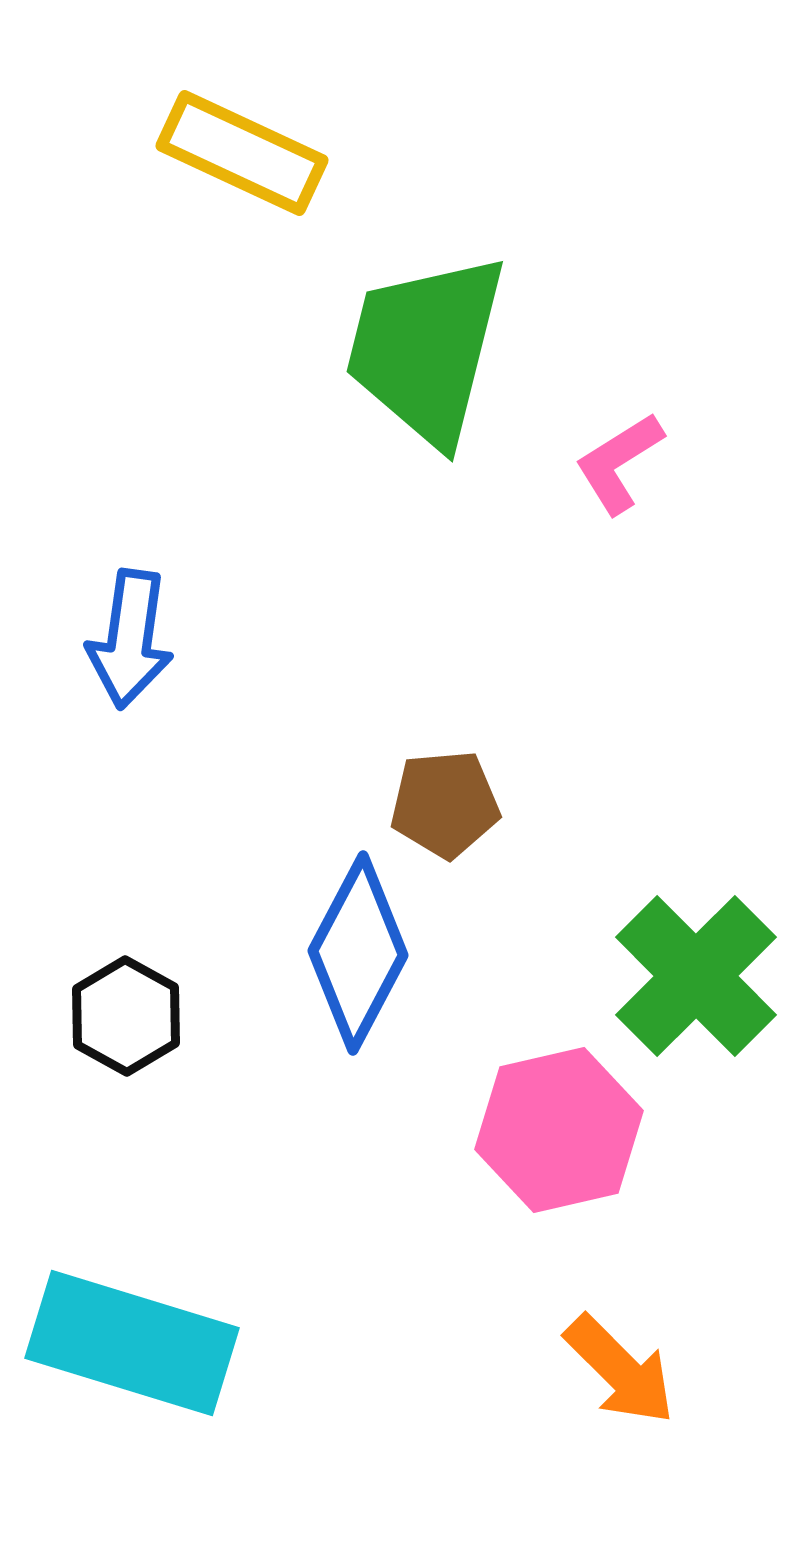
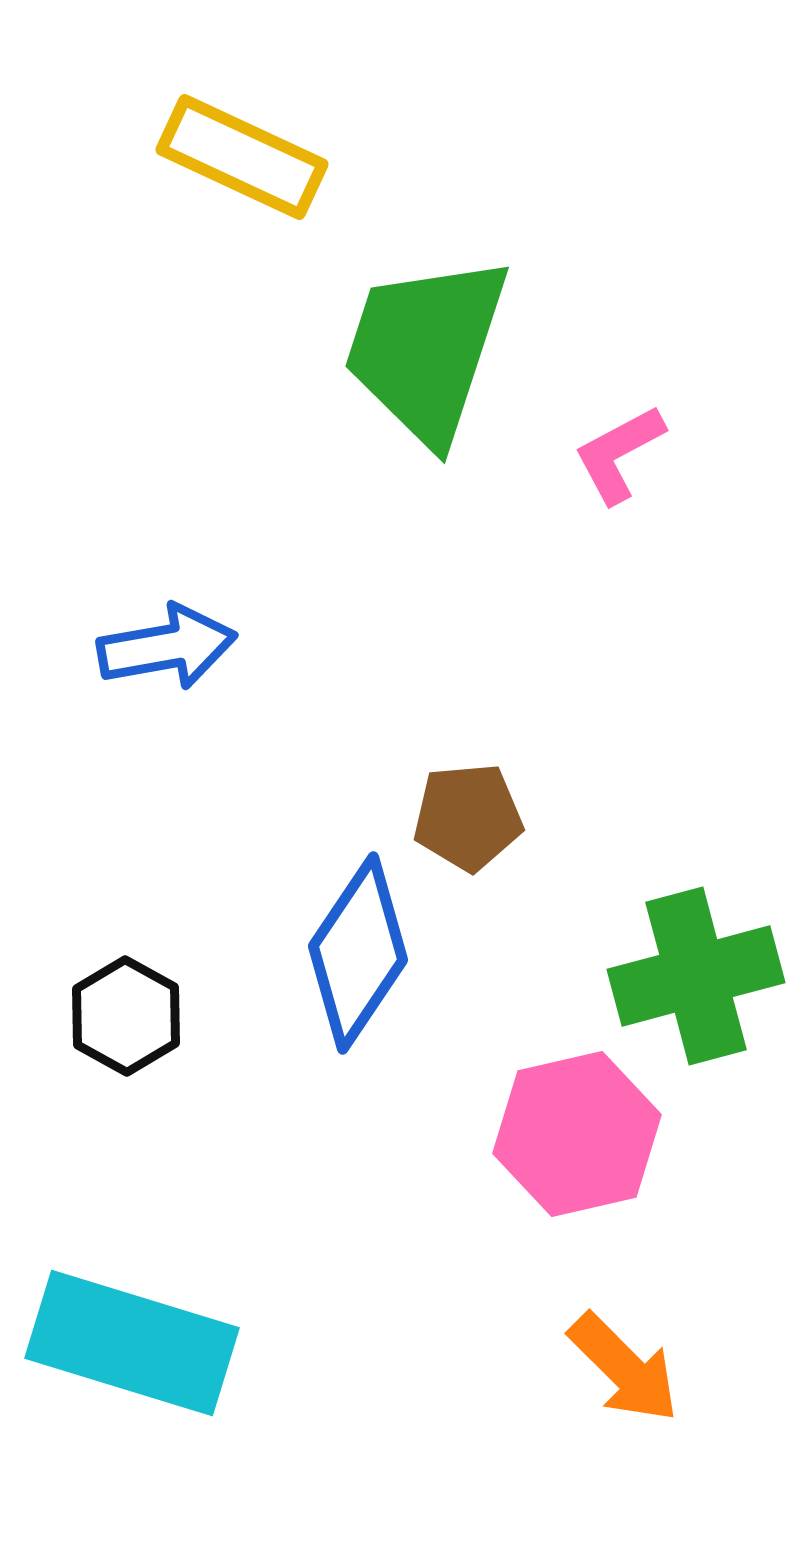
yellow rectangle: moved 4 px down
green trapezoid: rotated 4 degrees clockwise
pink L-shape: moved 9 px up; rotated 4 degrees clockwise
blue arrow: moved 37 px right, 8 px down; rotated 108 degrees counterclockwise
brown pentagon: moved 23 px right, 13 px down
blue diamond: rotated 6 degrees clockwise
green cross: rotated 30 degrees clockwise
pink hexagon: moved 18 px right, 4 px down
orange arrow: moved 4 px right, 2 px up
